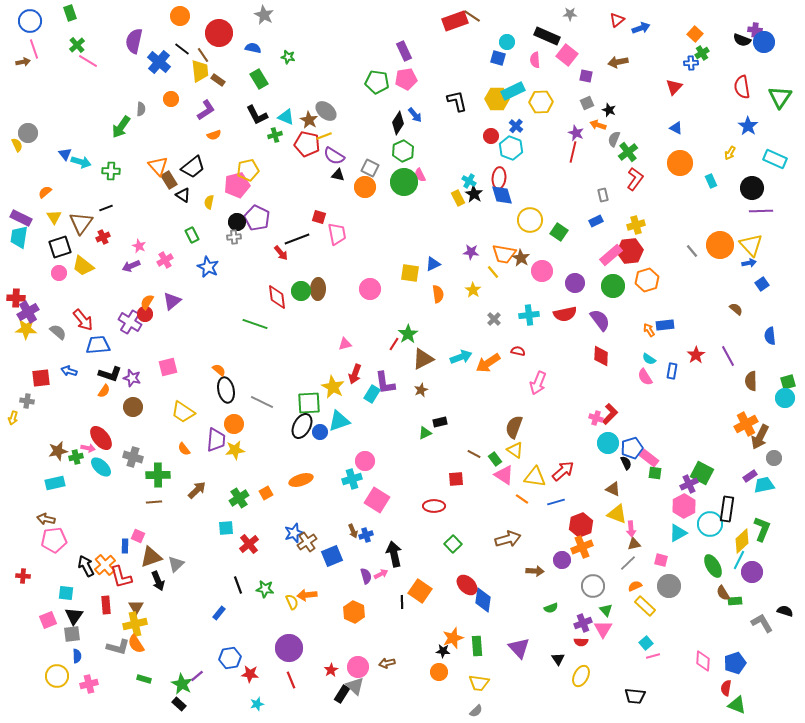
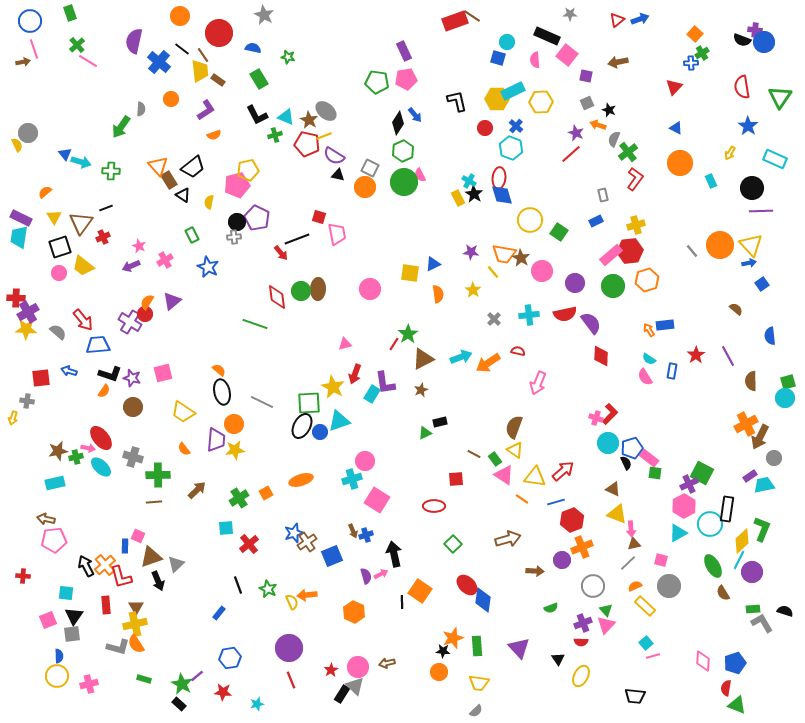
blue arrow at (641, 28): moved 1 px left, 9 px up
red circle at (491, 136): moved 6 px left, 8 px up
red line at (573, 152): moved 2 px left, 2 px down; rotated 35 degrees clockwise
purple semicircle at (600, 320): moved 9 px left, 3 px down
pink square at (168, 367): moved 5 px left, 6 px down
black ellipse at (226, 390): moved 4 px left, 2 px down
red hexagon at (581, 525): moved 9 px left, 5 px up
green star at (265, 589): moved 3 px right; rotated 18 degrees clockwise
green rectangle at (735, 601): moved 18 px right, 8 px down
pink triangle at (603, 629): moved 3 px right, 4 px up; rotated 12 degrees clockwise
blue semicircle at (77, 656): moved 18 px left
red star at (250, 674): moved 27 px left, 18 px down
